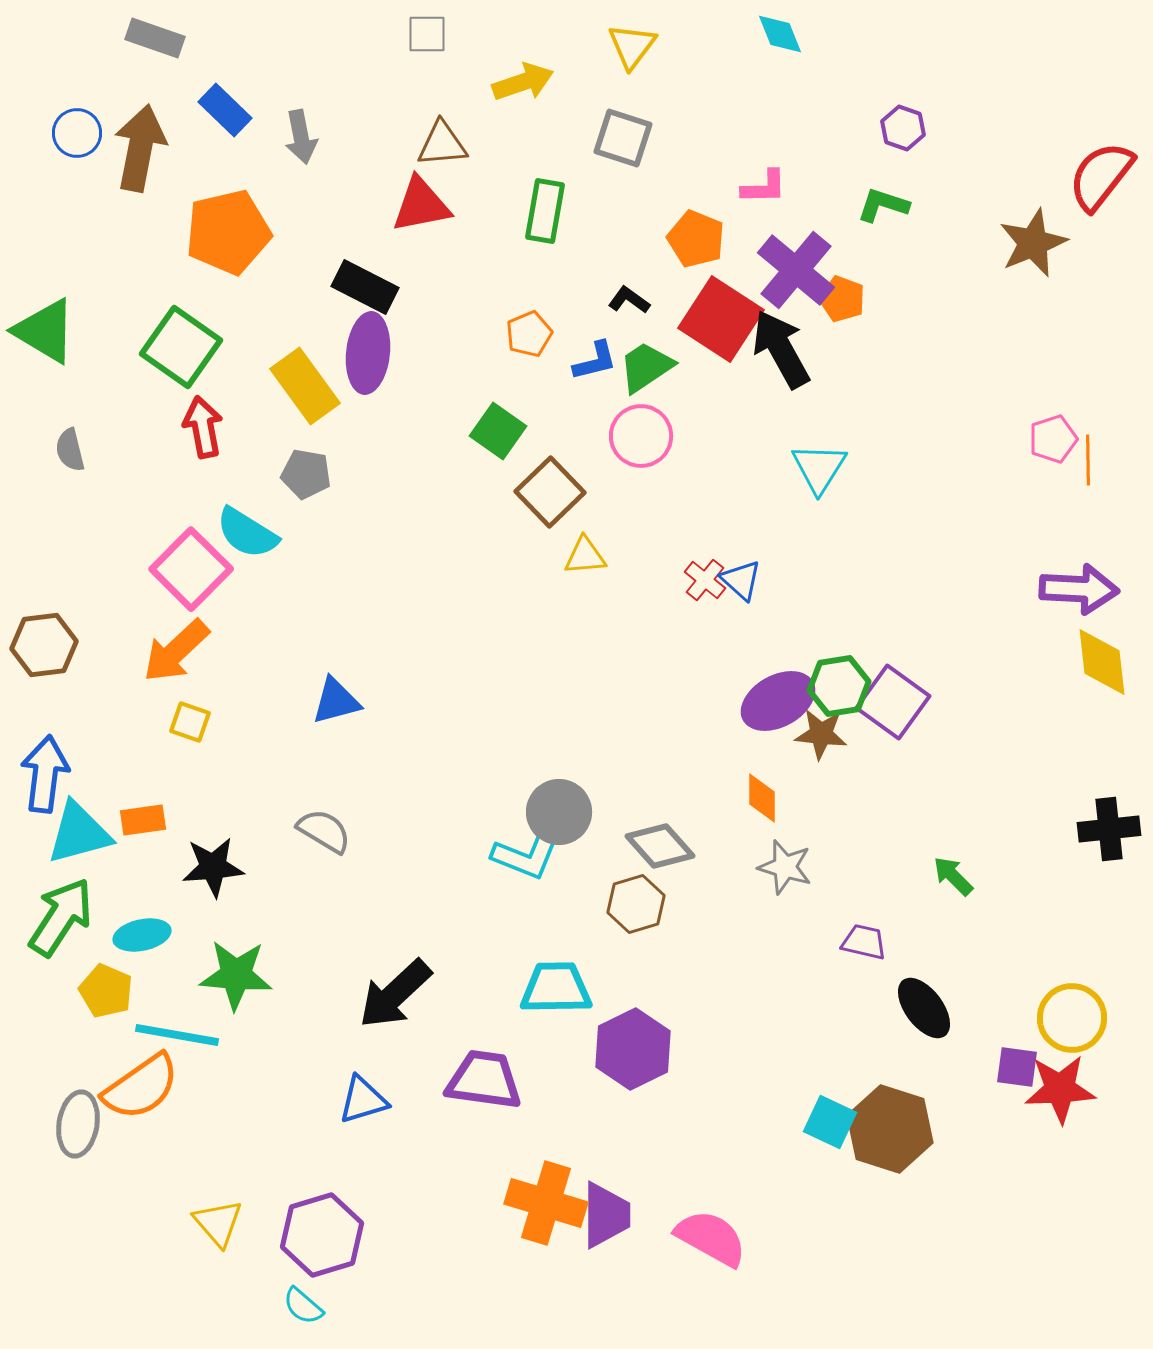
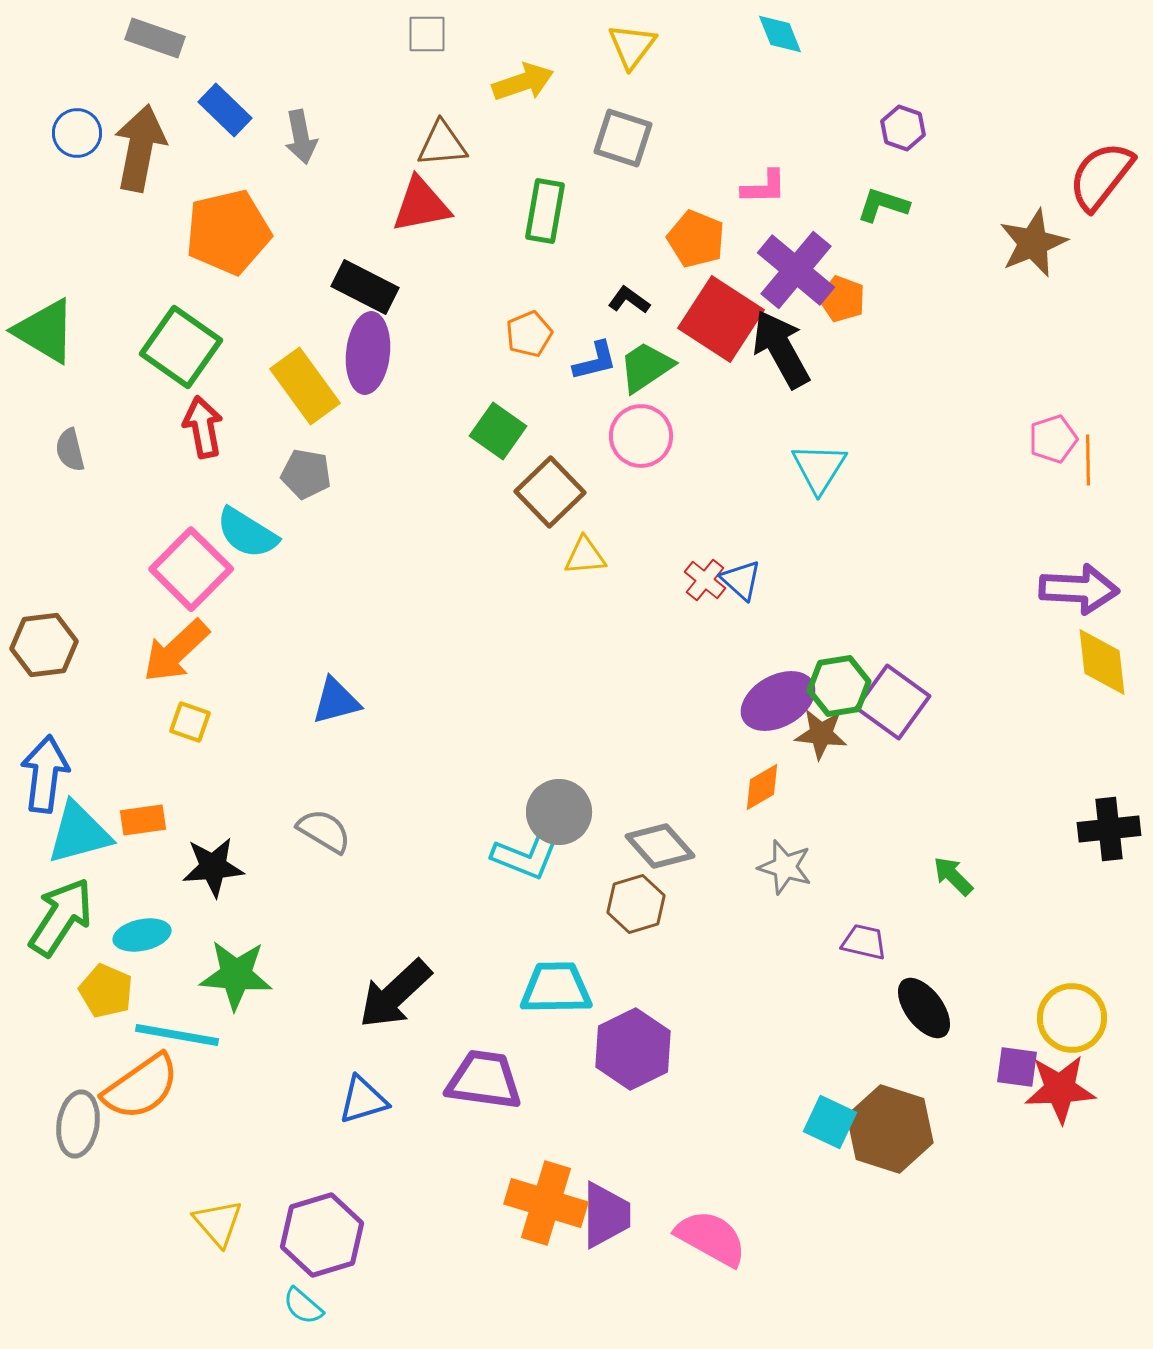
orange diamond at (762, 798): moved 11 px up; rotated 60 degrees clockwise
